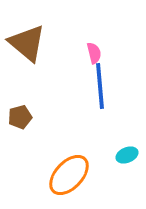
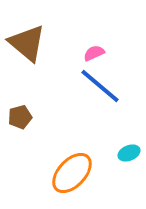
pink semicircle: rotated 100 degrees counterclockwise
blue line: rotated 45 degrees counterclockwise
cyan ellipse: moved 2 px right, 2 px up
orange ellipse: moved 3 px right, 2 px up
